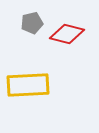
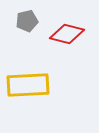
gray pentagon: moved 5 px left, 2 px up
